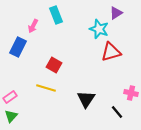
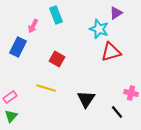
red square: moved 3 px right, 6 px up
